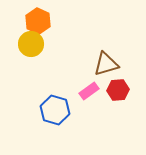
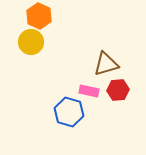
orange hexagon: moved 1 px right, 5 px up
yellow circle: moved 2 px up
pink rectangle: rotated 48 degrees clockwise
blue hexagon: moved 14 px right, 2 px down
